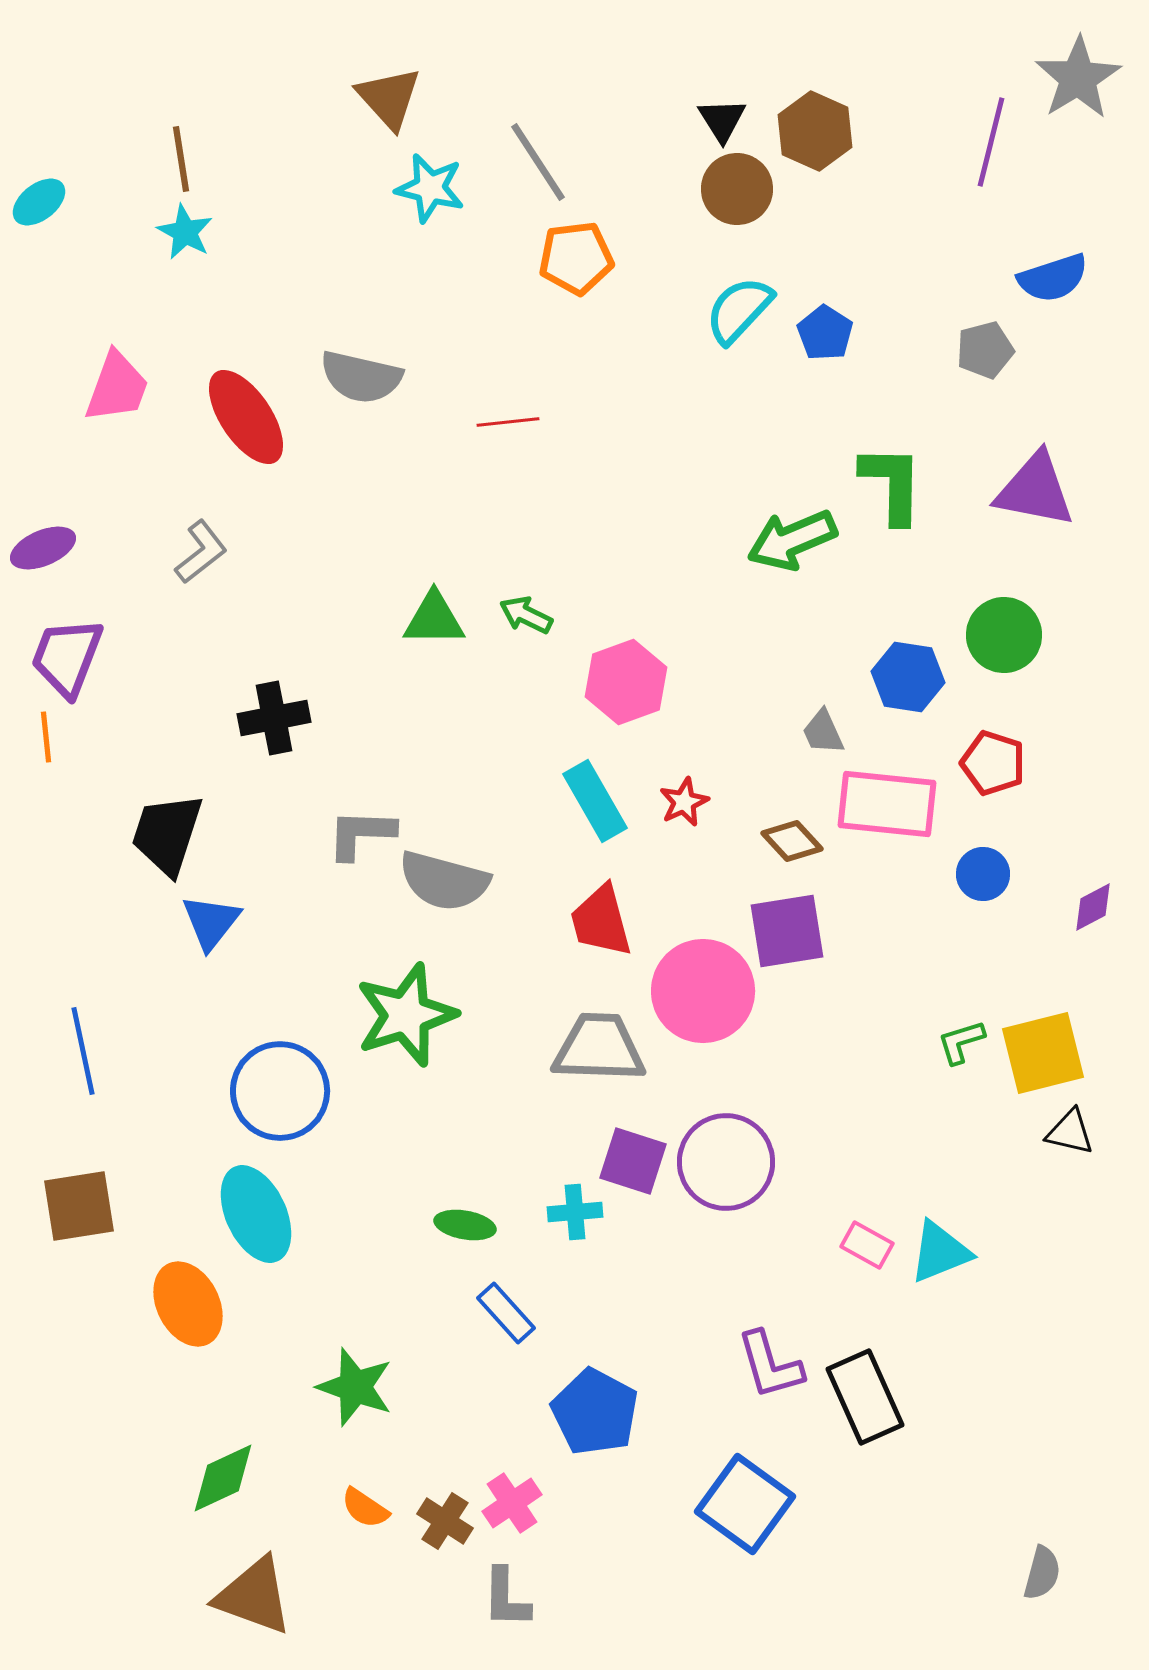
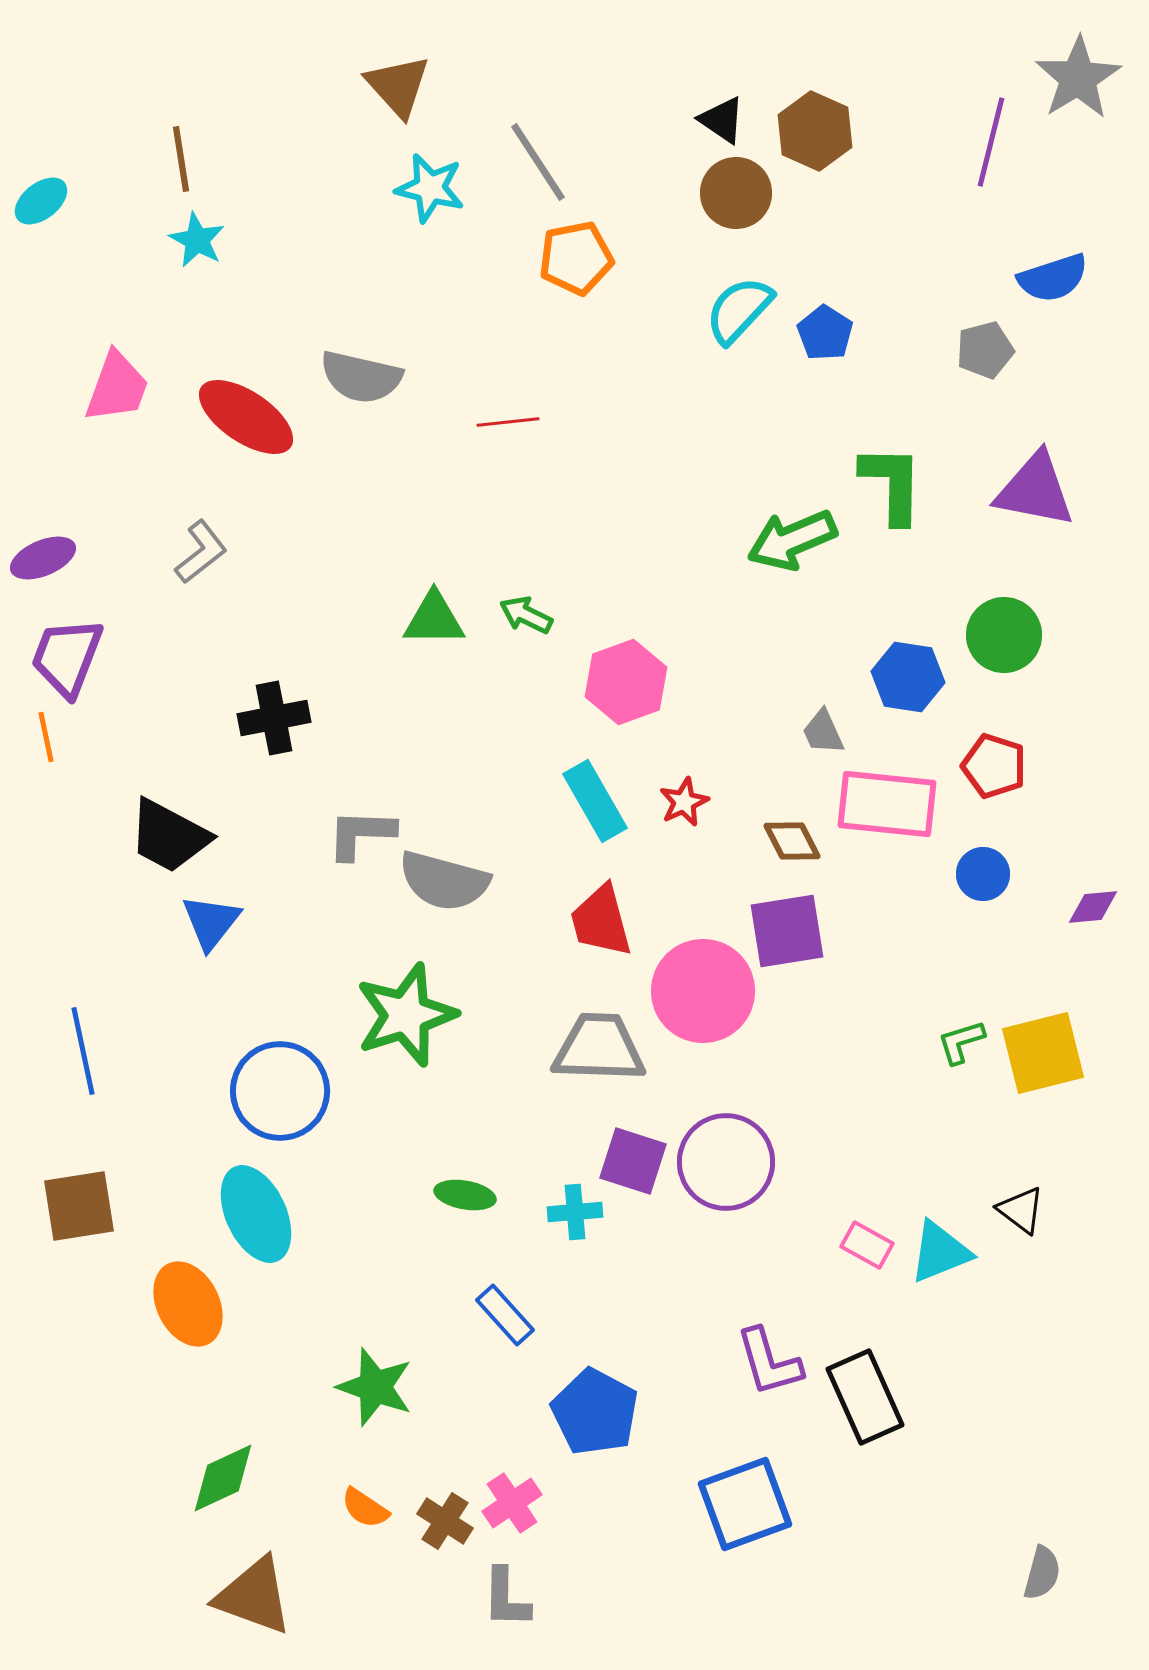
brown triangle at (389, 98): moved 9 px right, 12 px up
black triangle at (722, 120): rotated 24 degrees counterclockwise
brown circle at (737, 189): moved 1 px left, 4 px down
cyan ellipse at (39, 202): moved 2 px right, 1 px up
cyan star at (185, 232): moved 12 px right, 8 px down
orange pentagon at (576, 258): rotated 4 degrees counterclockwise
red ellipse at (246, 417): rotated 22 degrees counterclockwise
purple ellipse at (43, 548): moved 10 px down
orange line at (46, 737): rotated 6 degrees counterclockwise
red pentagon at (993, 763): moved 1 px right, 3 px down
black trapezoid at (167, 834): moved 2 px right, 2 px down; rotated 80 degrees counterclockwise
brown diamond at (792, 841): rotated 16 degrees clockwise
purple diamond at (1093, 907): rotated 22 degrees clockwise
black triangle at (1070, 1132): moved 49 px left, 78 px down; rotated 24 degrees clockwise
green ellipse at (465, 1225): moved 30 px up
blue rectangle at (506, 1313): moved 1 px left, 2 px down
purple L-shape at (770, 1365): moved 1 px left, 3 px up
green star at (355, 1387): moved 20 px right
blue square at (745, 1504): rotated 34 degrees clockwise
